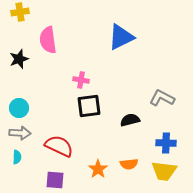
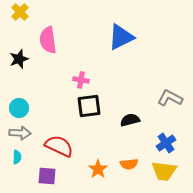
yellow cross: rotated 36 degrees counterclockwise
gray L-shape: moved 8 px right
blue cross: rotated 36 degrees counterclockwise
purple square: moved 8 px left, 4 px up
